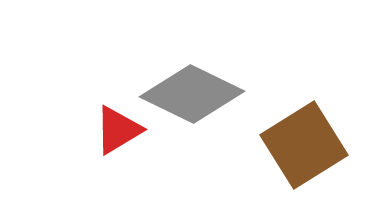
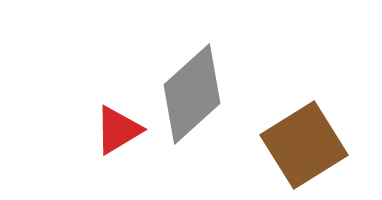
gray diamond: rotated 68 degrees counterclockwise
